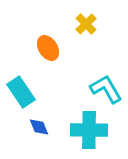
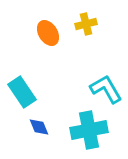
yellow cross: rotated 30 degrees clockwise
orange ellipse: moved 15 px up
cyan rectangle: moved 1 px right
cyan cross: rotated 12 degrees counterclockwise
